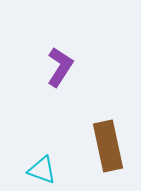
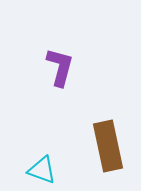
purple L-shape: rotated 18 degrees counterclockwise
